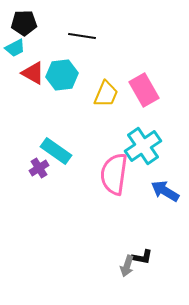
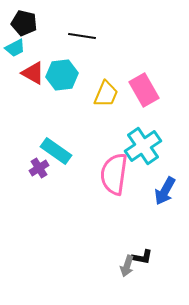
black pentagon: rotated 15 degrees clockwise
blue arrow: rotated 92 degrees counterclockwise
